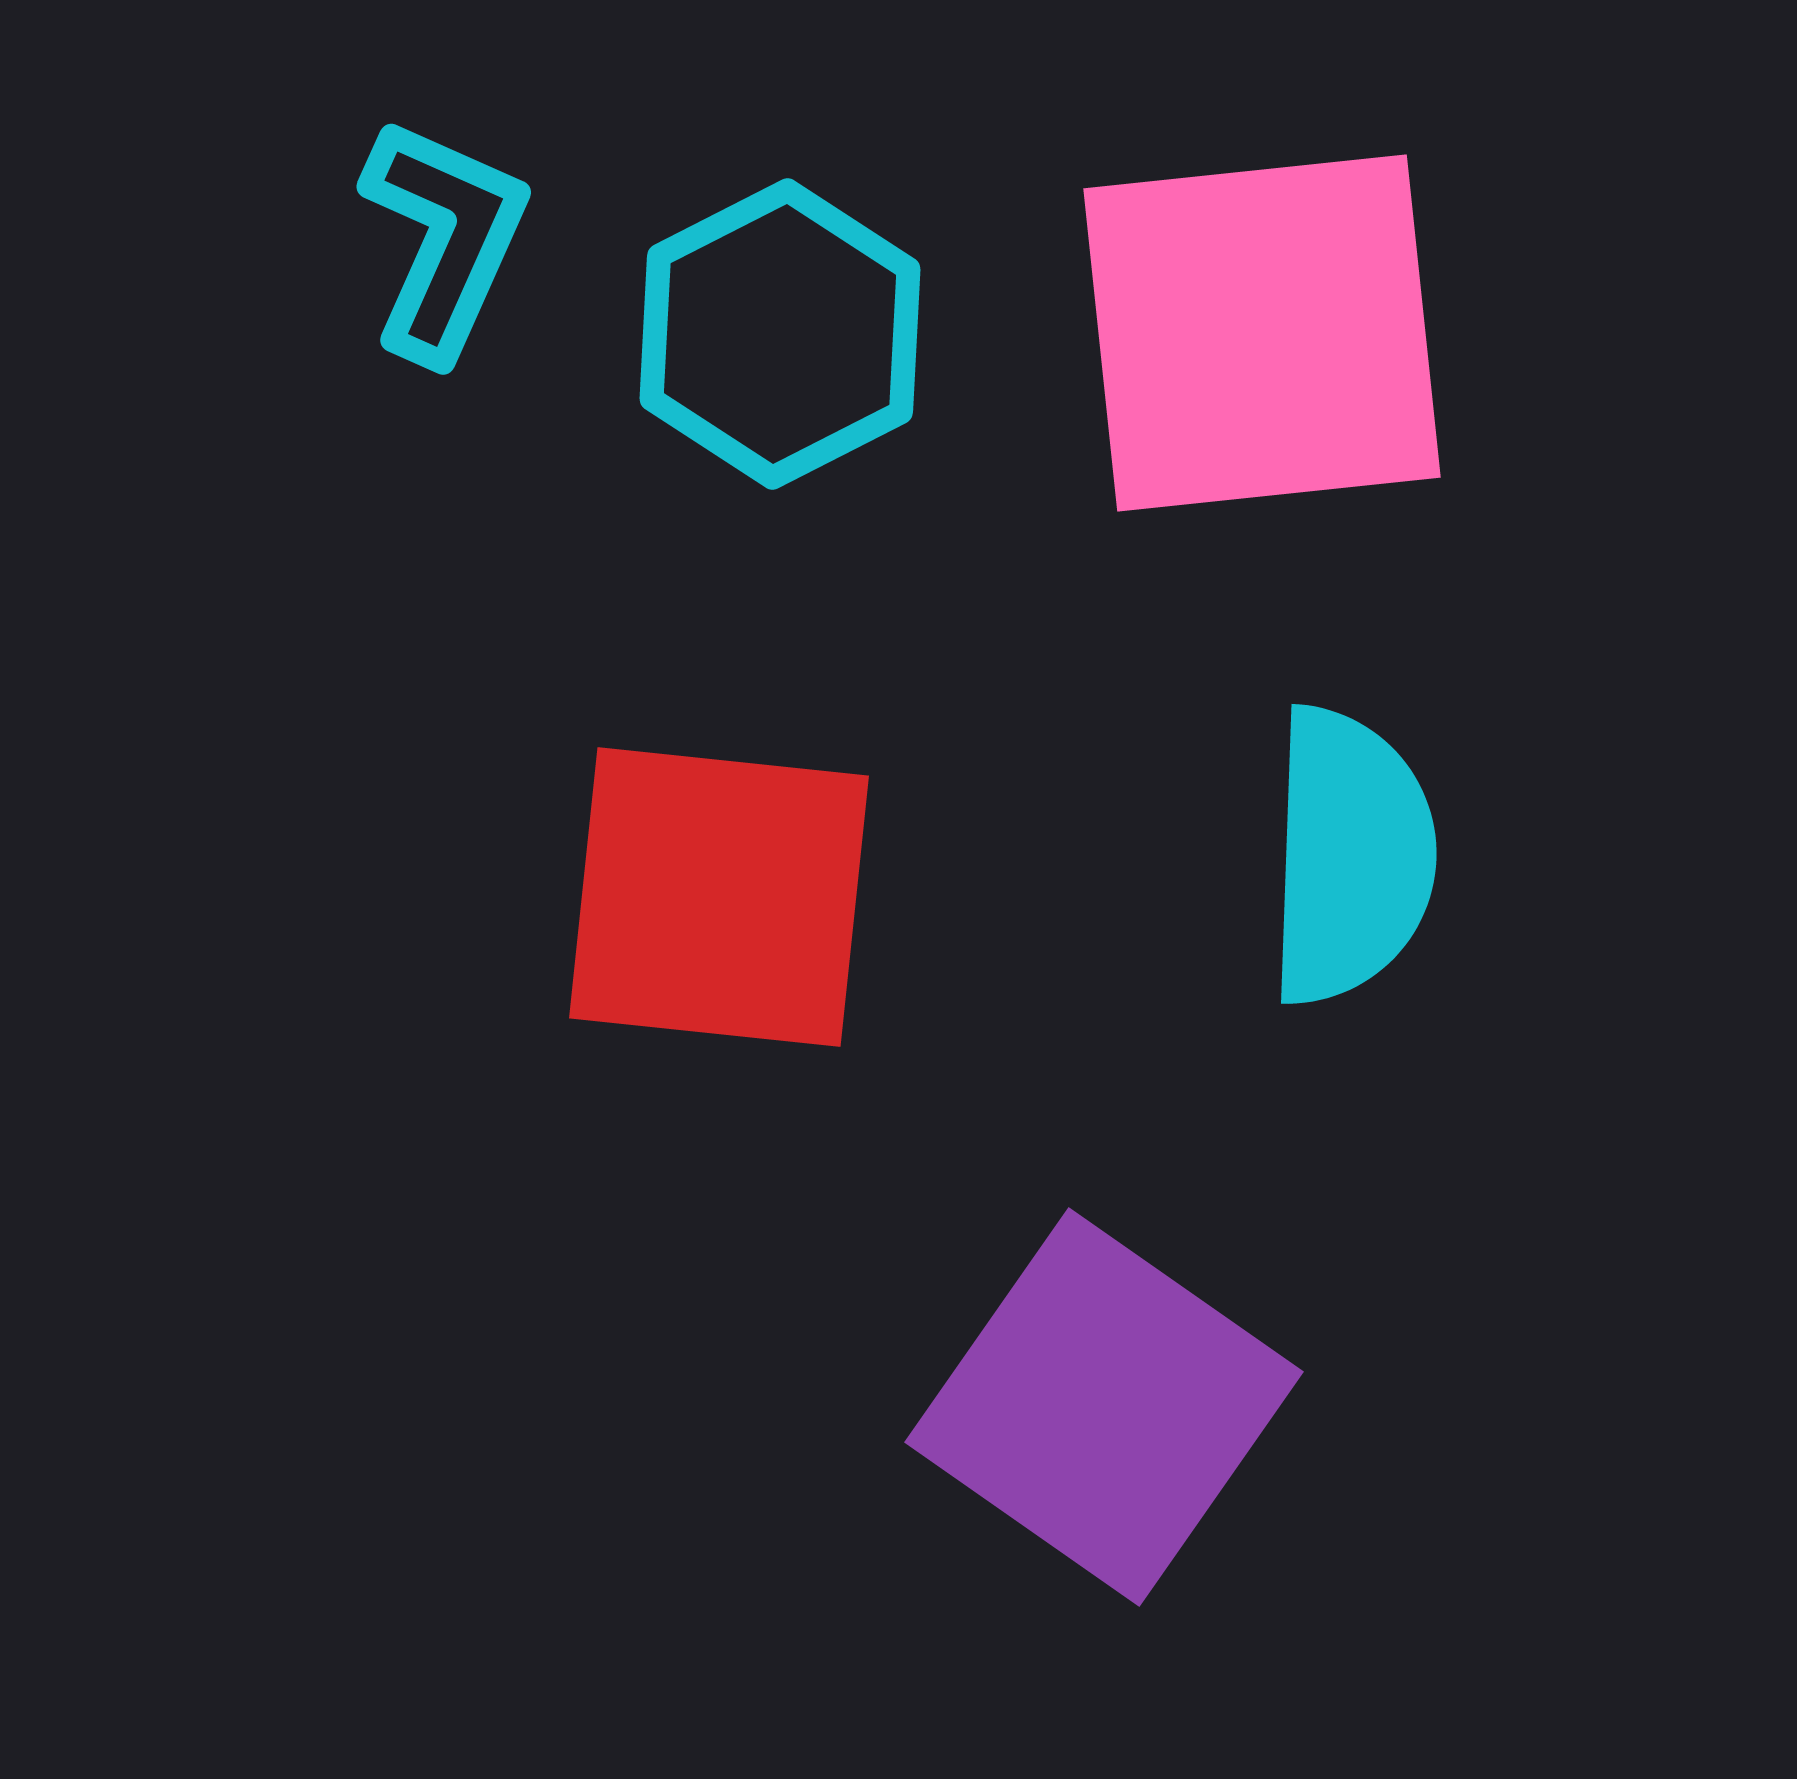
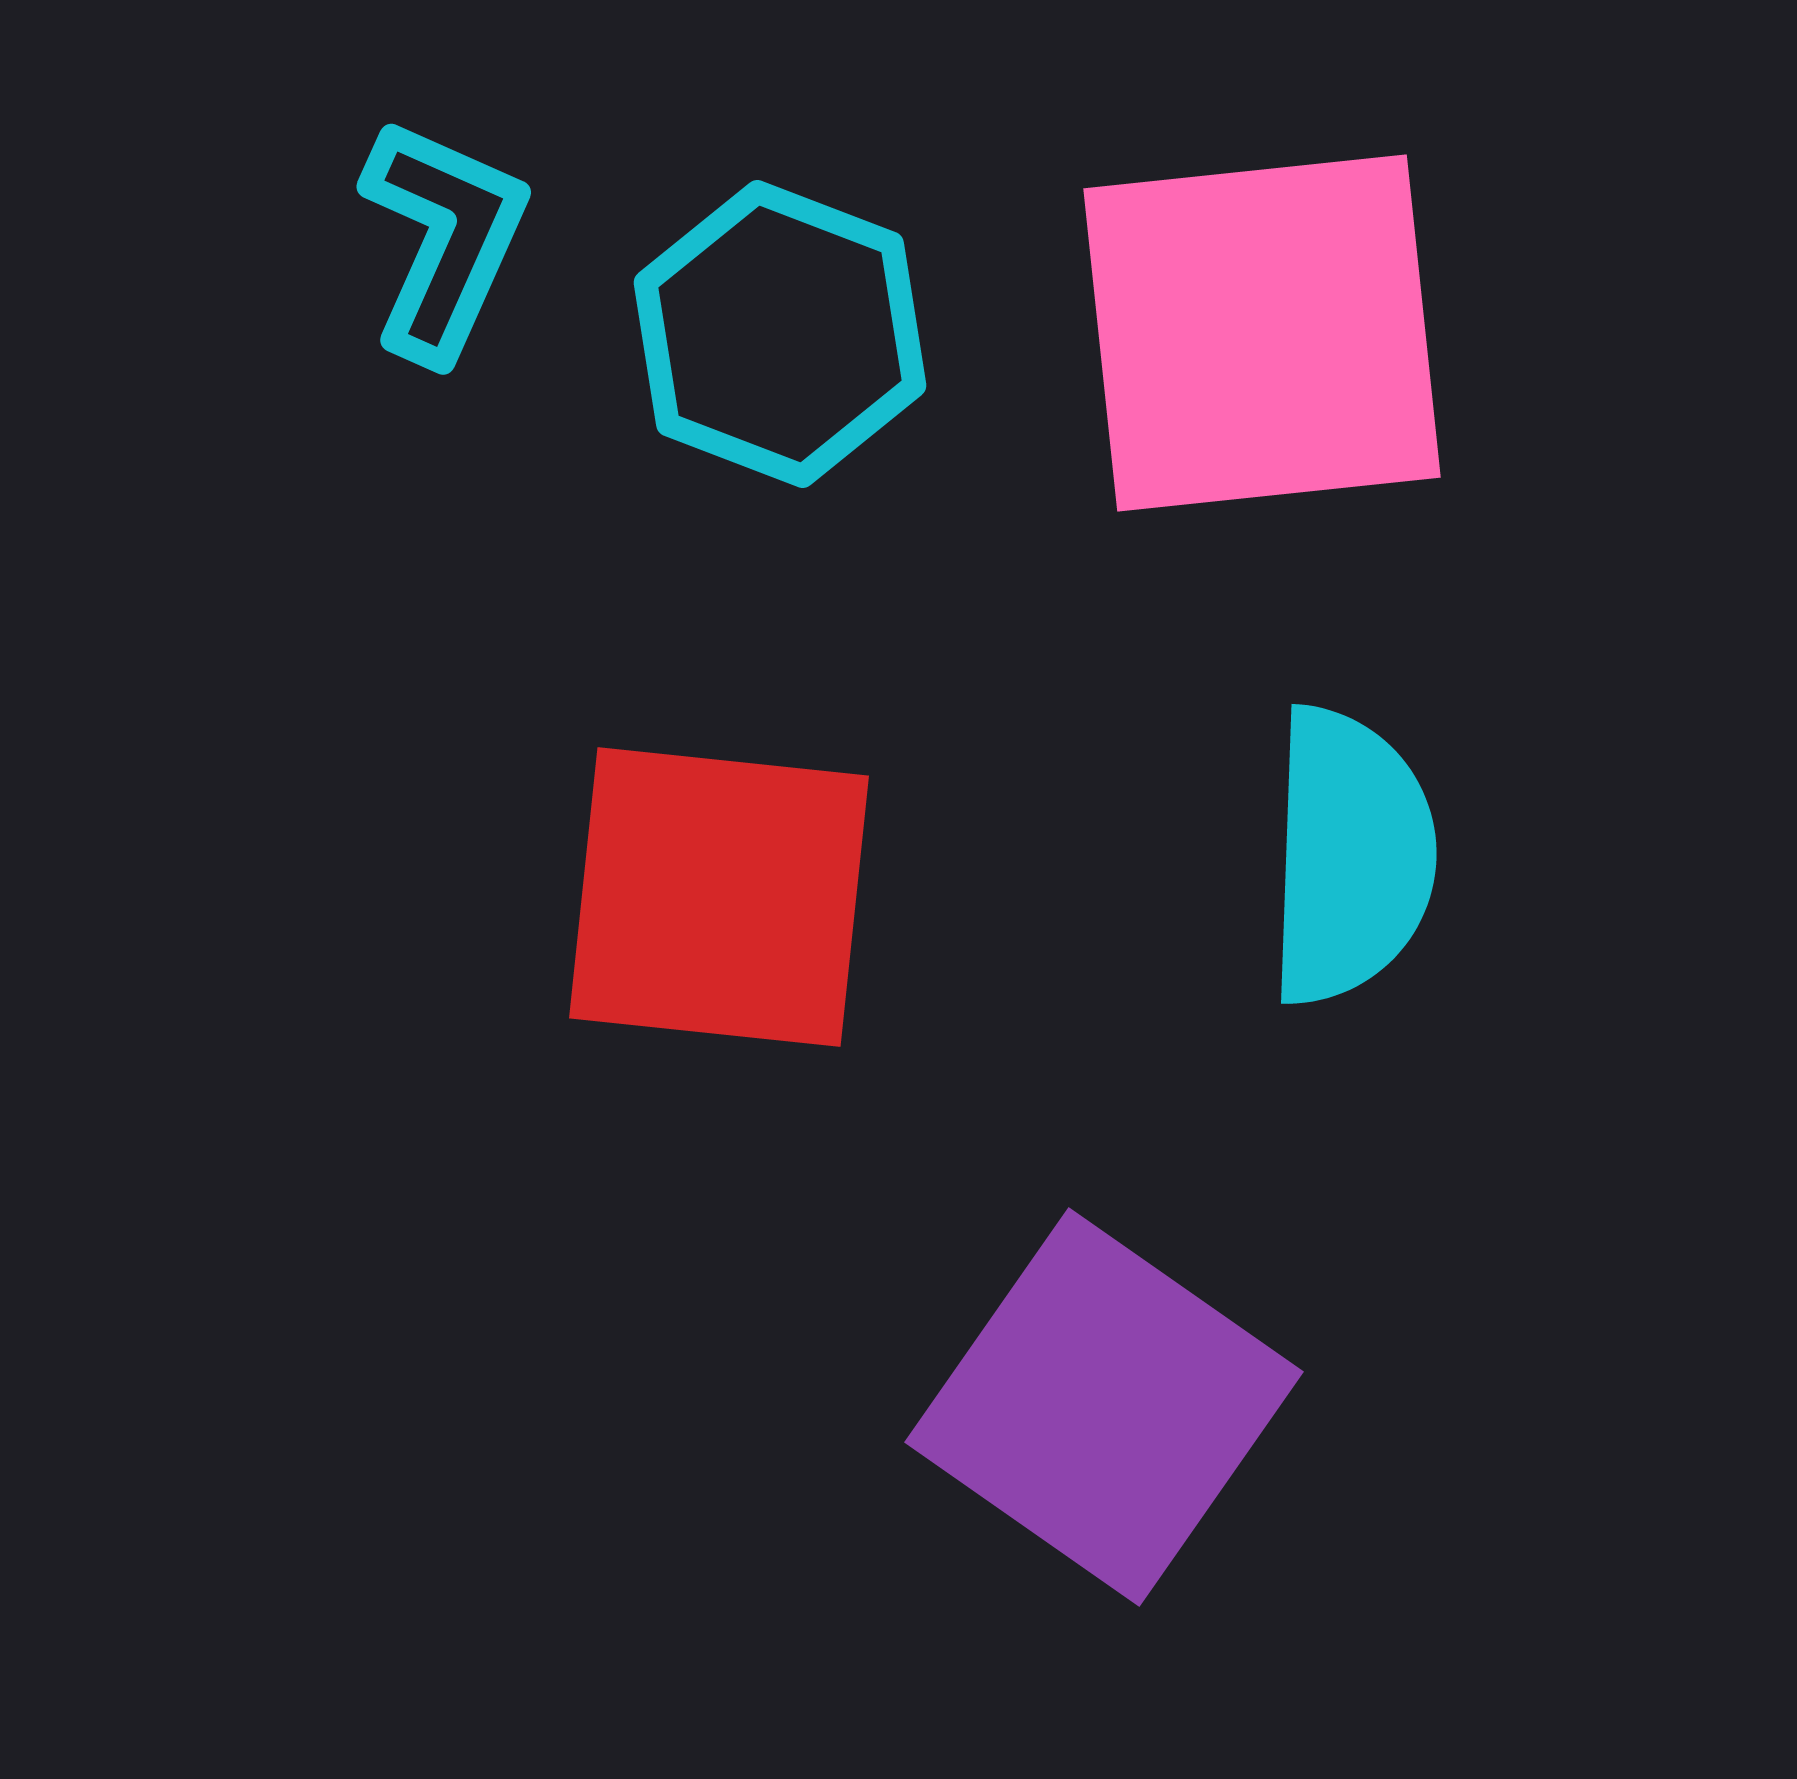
cyan hexagon: rotated 12 degrees counterclockwise
